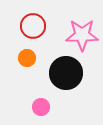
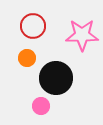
black circle: moved 10 px left, 5 px down
pink circle: moved 1 px up
